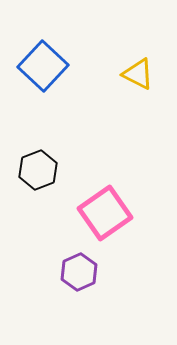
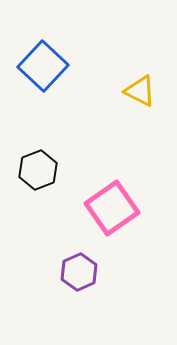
yellow triangle: moved 2 px right, 17 px down
pink square: moved 7 px right, 5 px up
